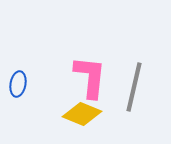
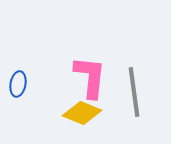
gray line: moved 5 px down; rotated 21 degrees counterclockwise
yellow diamond: moved 1 px up
